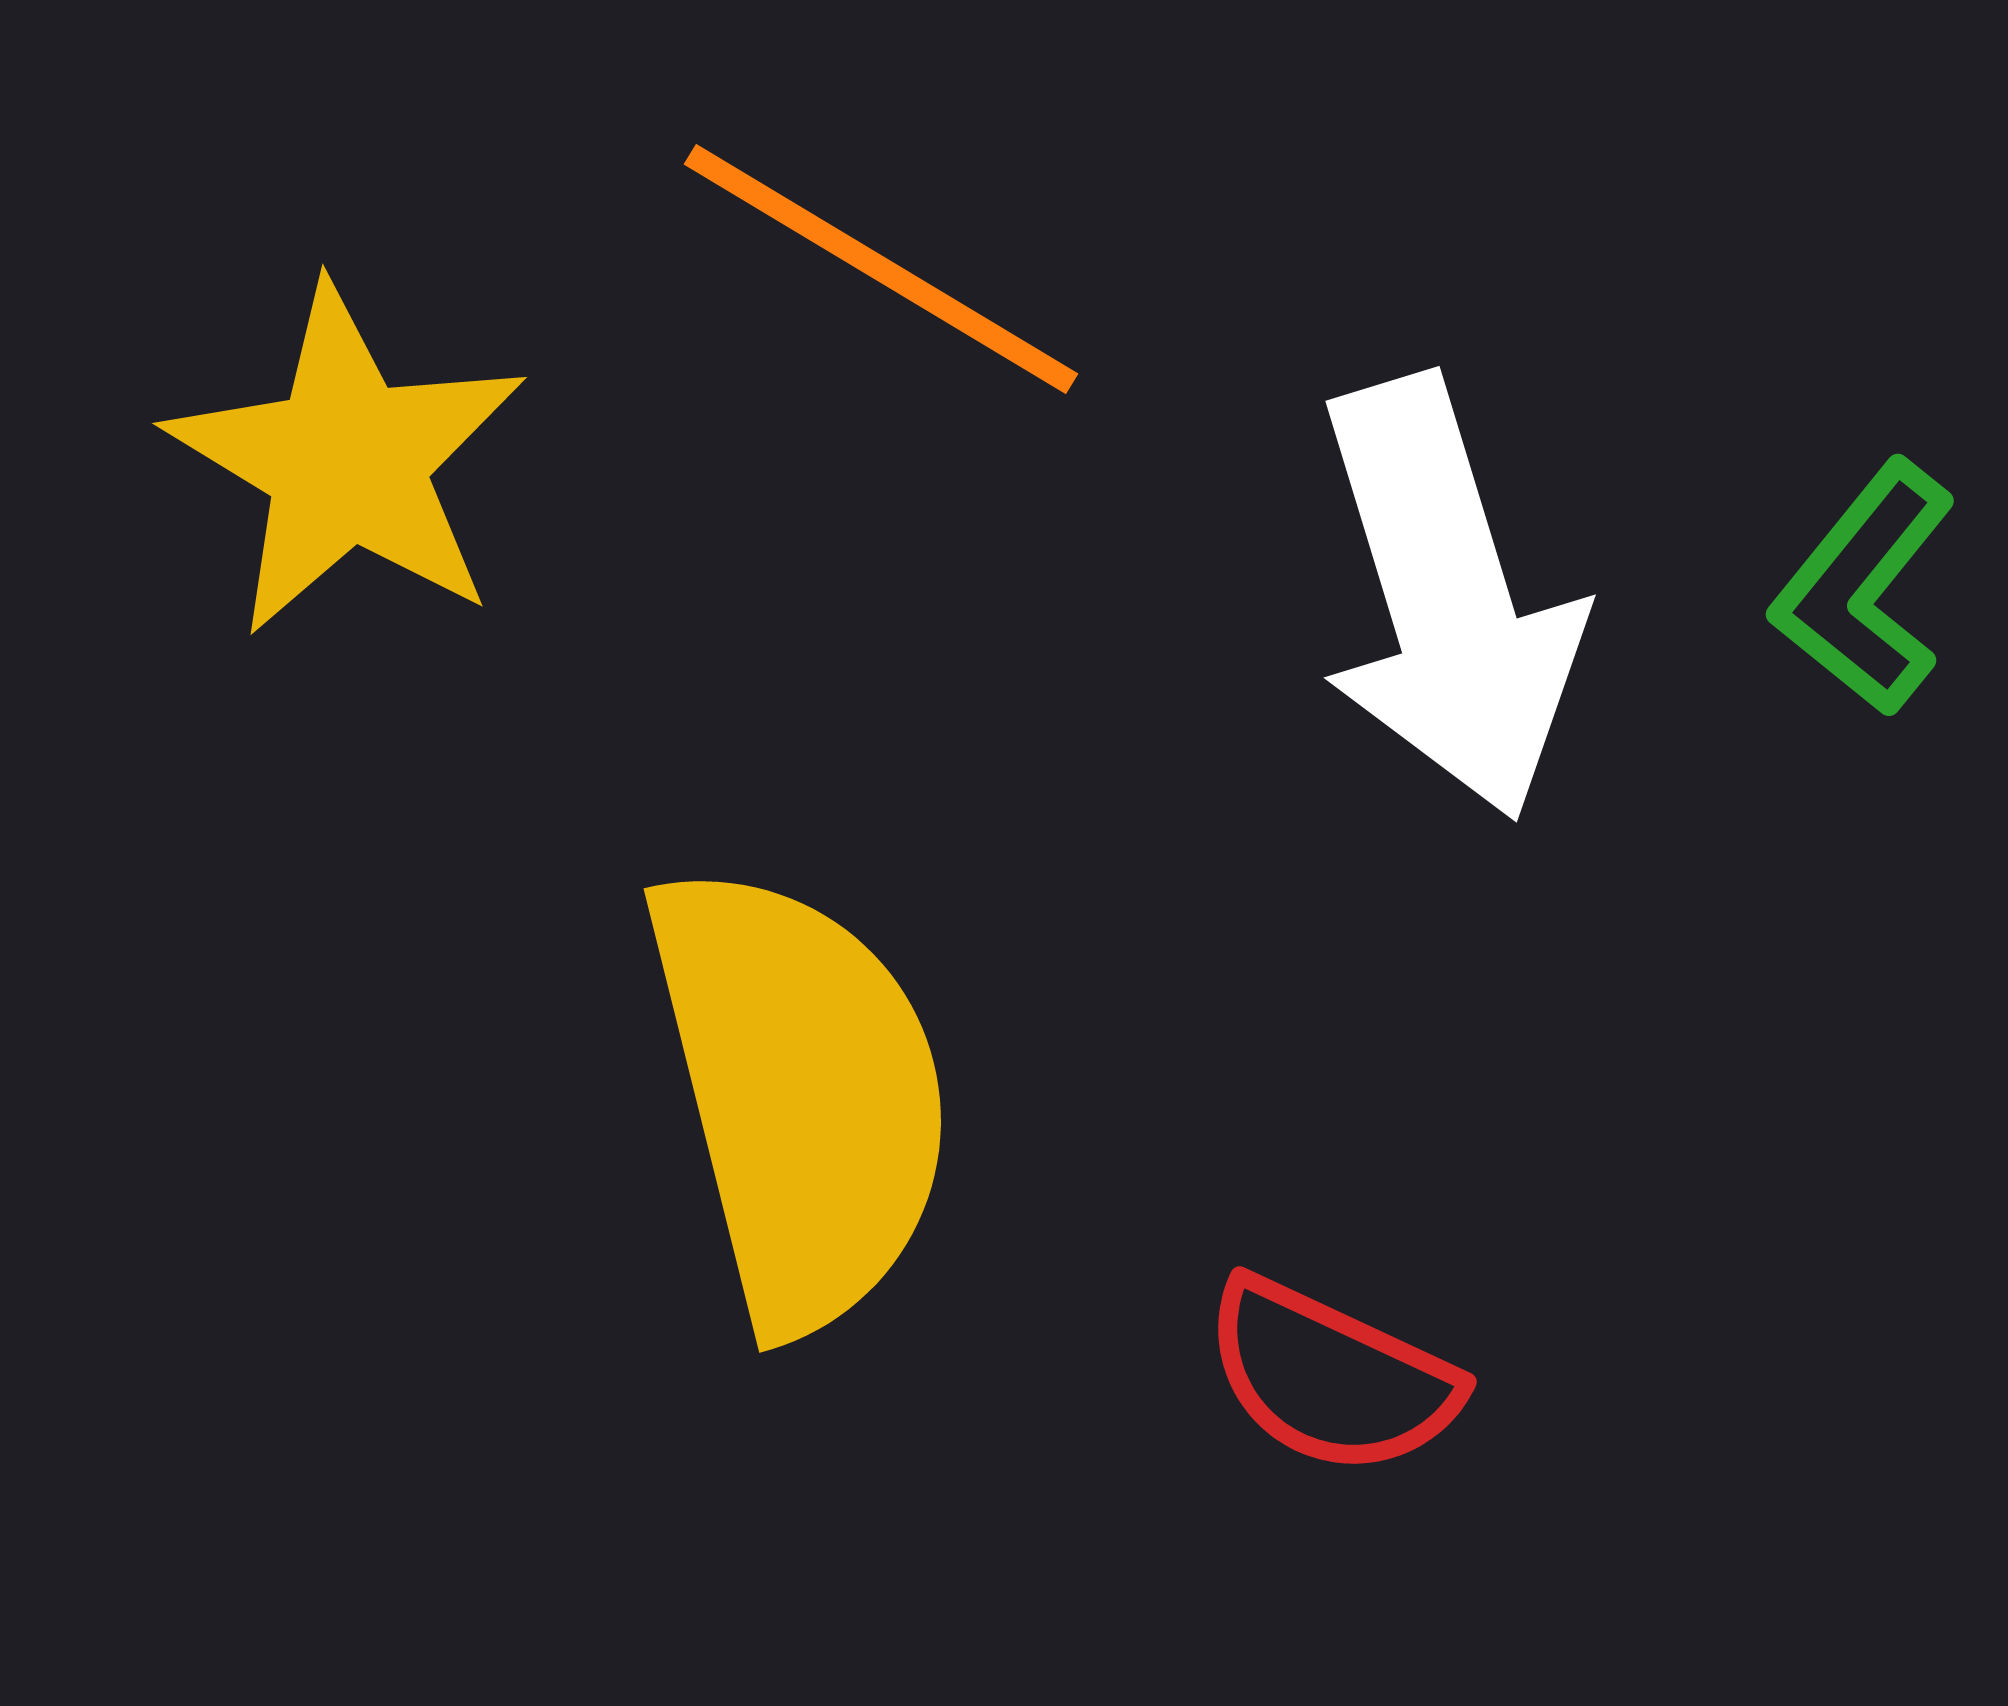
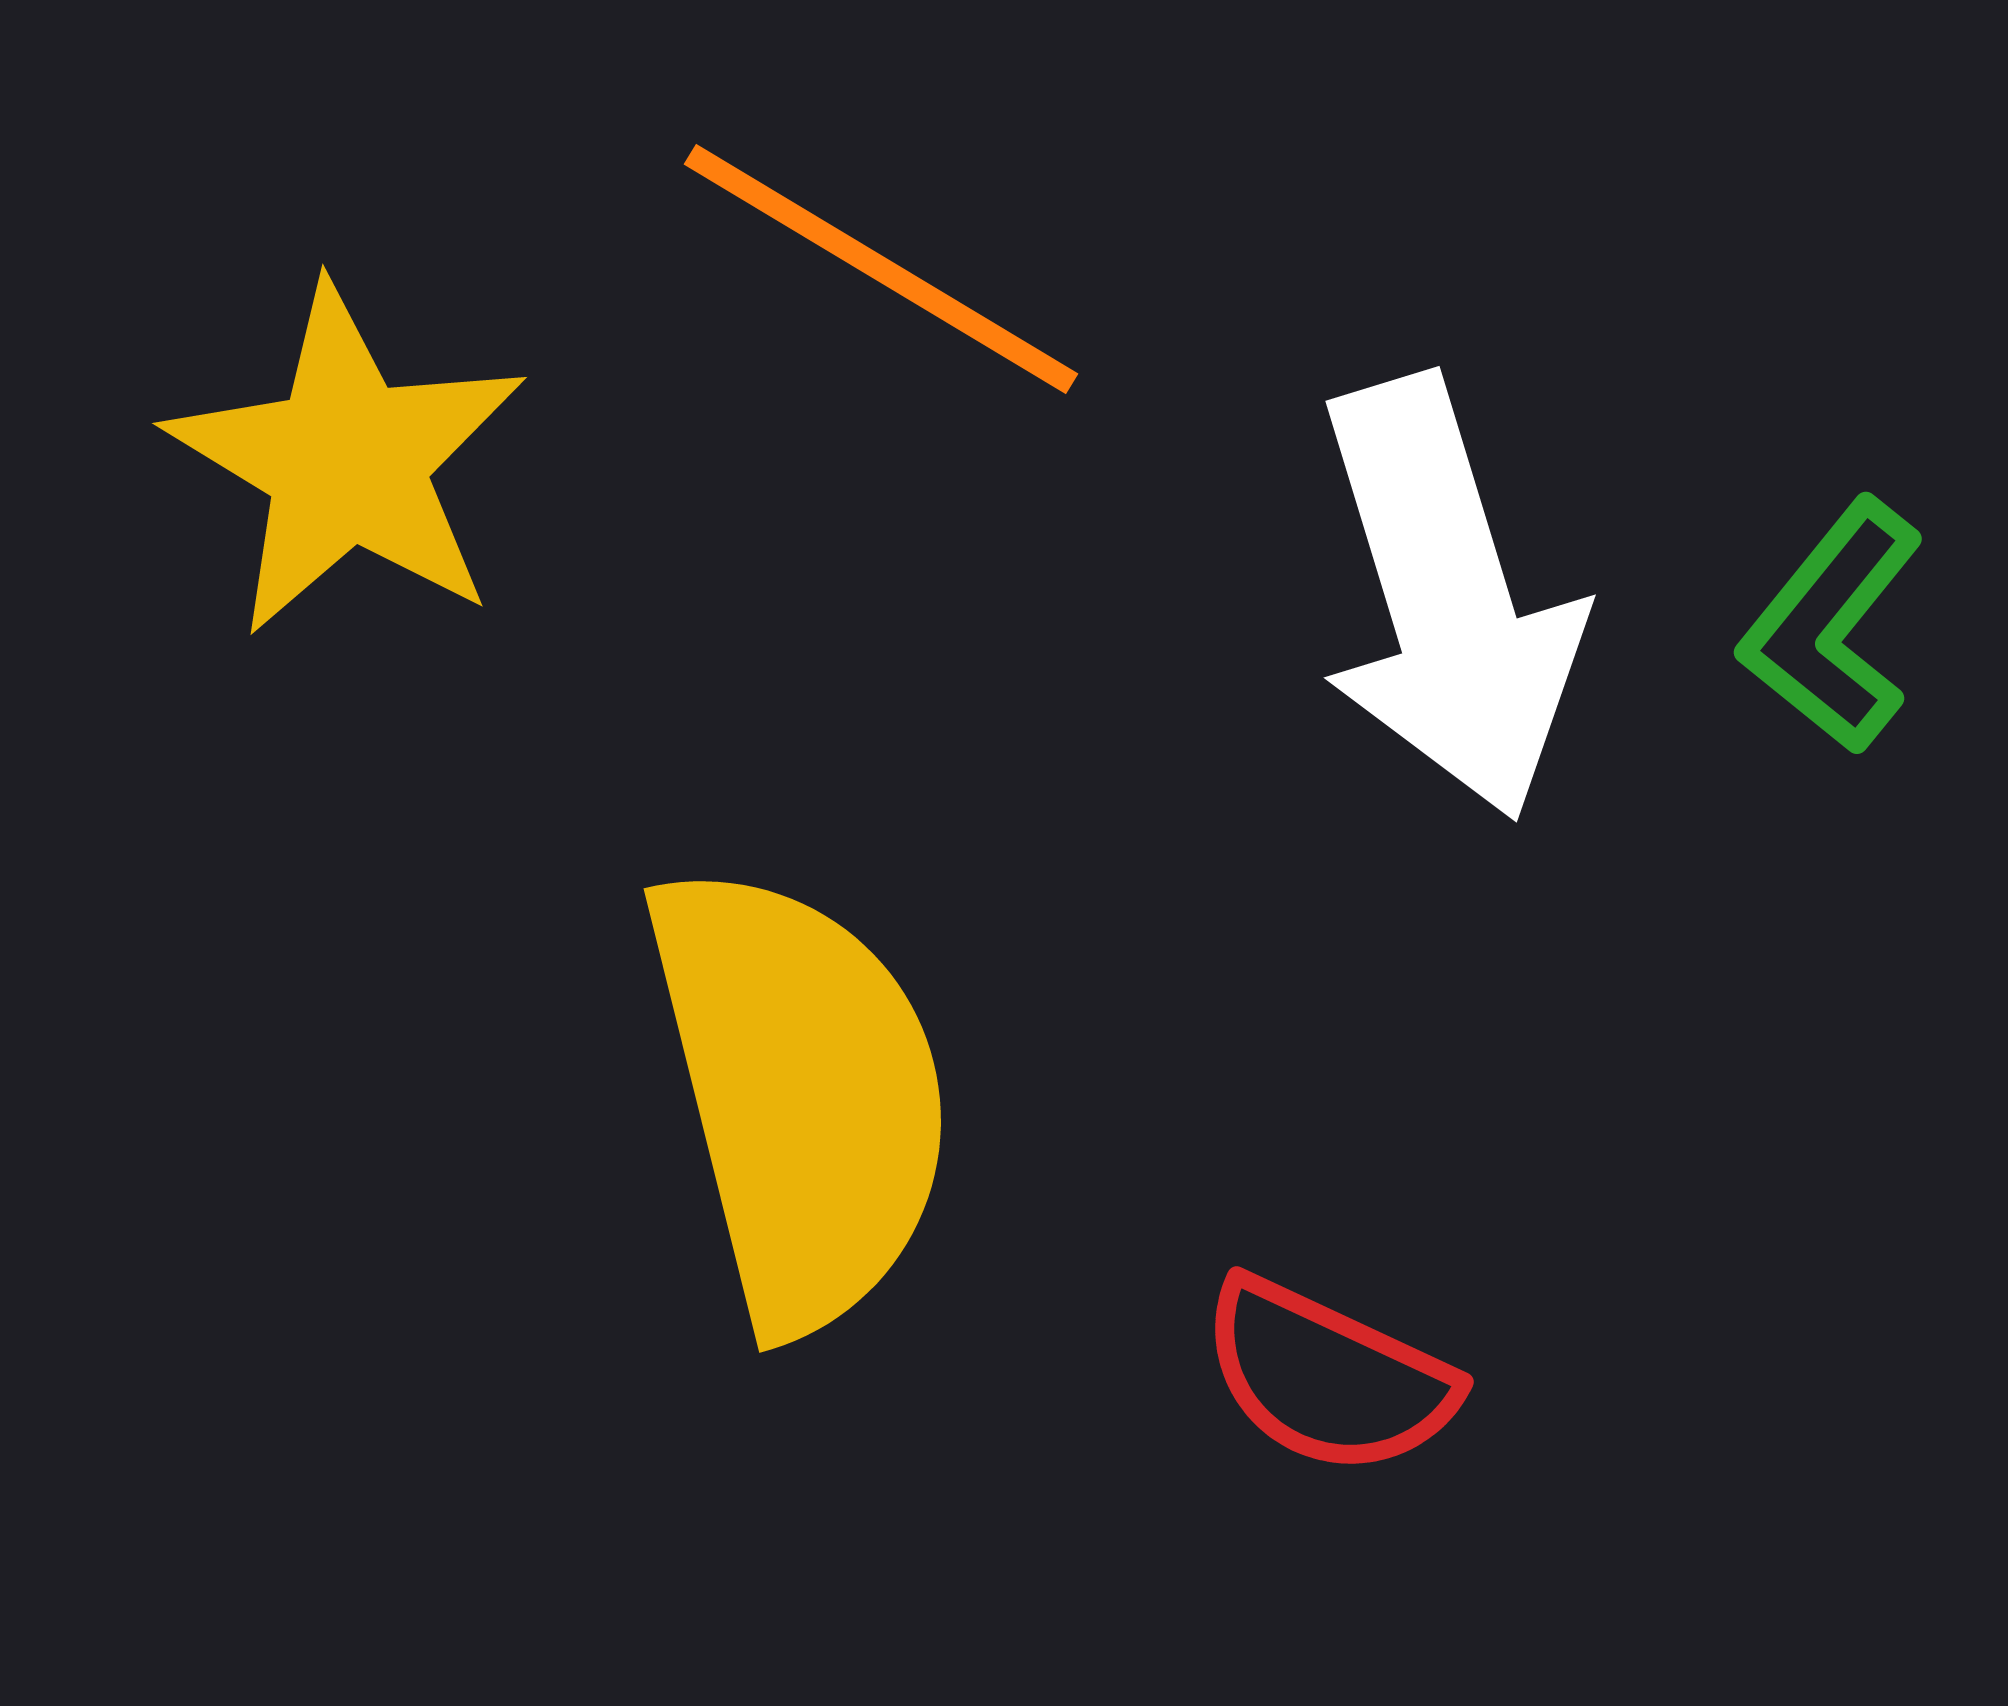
green L-shape: moved 32 px left, 38 px down
red semicircle: moved 3 px left
